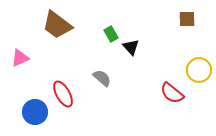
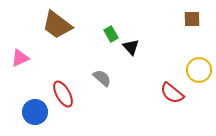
brown square: moved 5 px right
